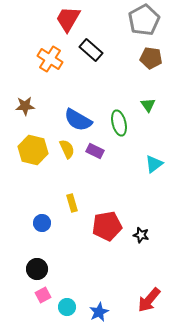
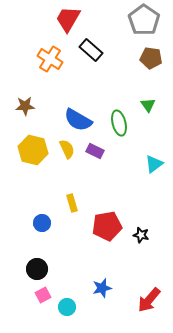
gray pentagon: rotated 8 degrees counterclockwise
blue star: moved 3 px right, 24 px up; rotated 12 degrees clockwise
